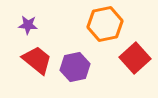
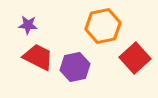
orange hexagon: moved 2 px left, 2 px down
red trapezoid: moved 1 px right, 3 px up; rotated 12 degrees counterclockwise
